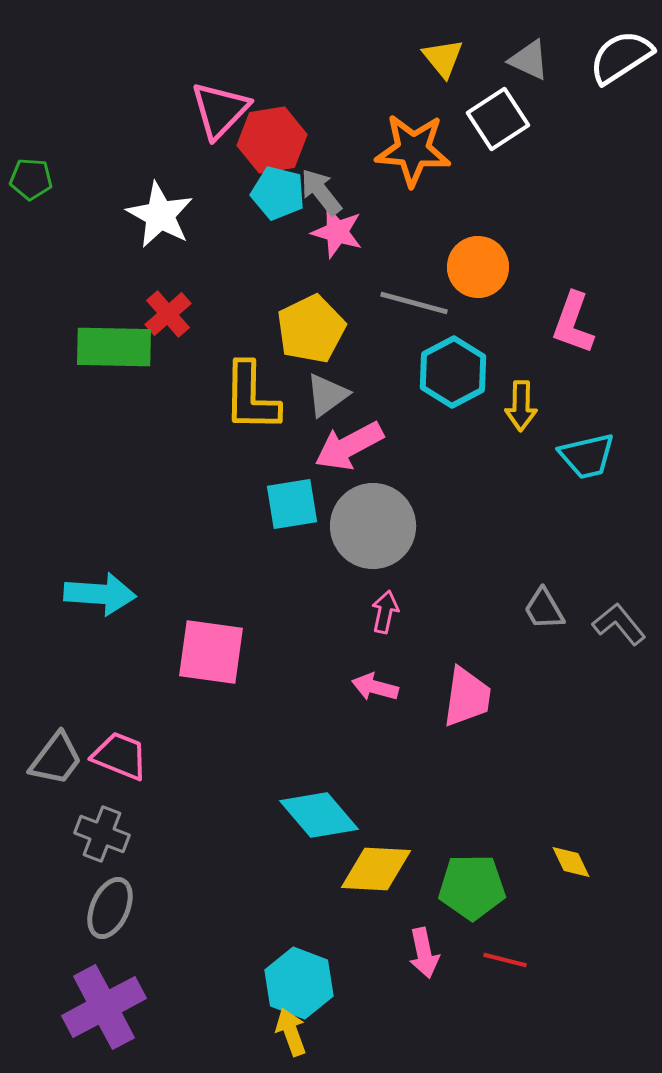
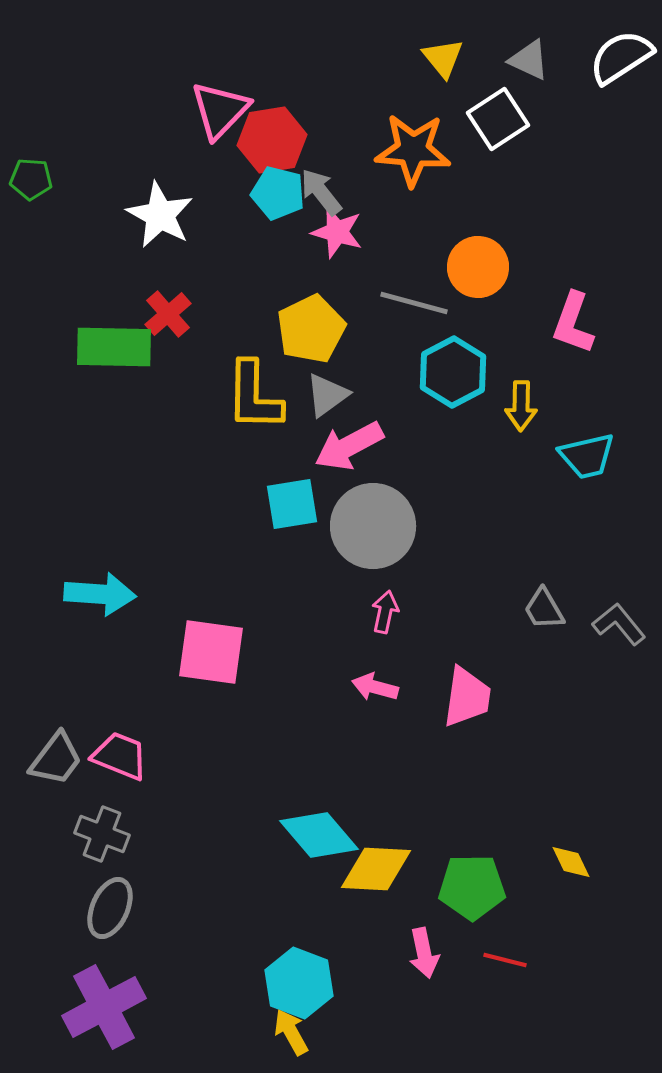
yellow L-shape at (251, 397): moved 3 px right, 1 px up
cyan diamond at (319, 815): moved 20 px down
yellow arrow at (291, 1032): rotated 9 degrees counterclockwise
